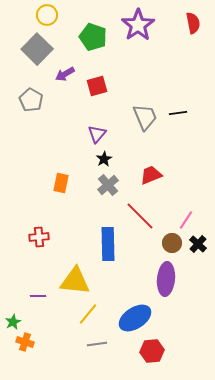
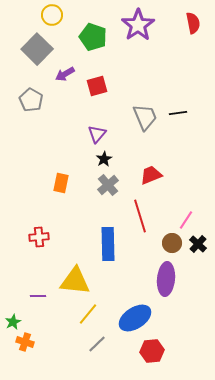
yellow circle: moved 5 px right
red line: rotated 28 degrees clockwise
gray line: rotated 36 degrees counterclockwise
